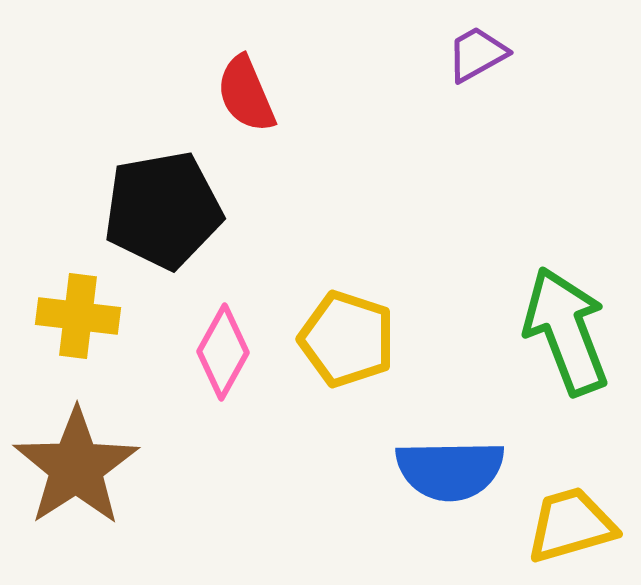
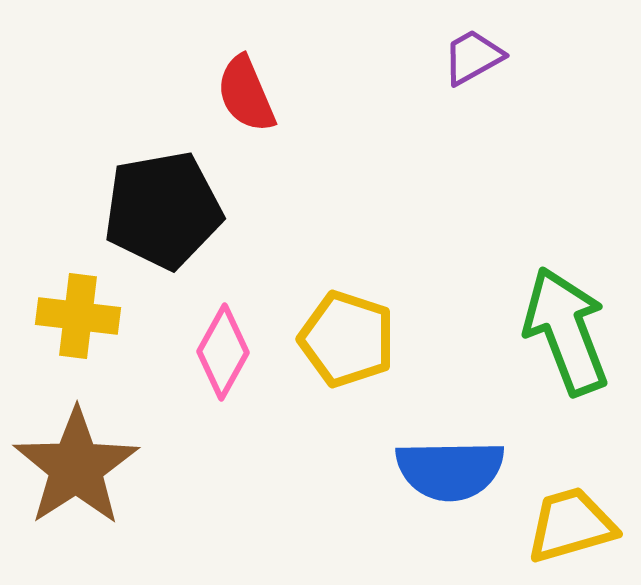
purple trapezoid: moved 4 px left, 3 px down
